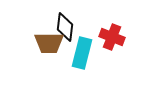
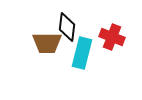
black diamond: moved 2 px right
brown trapezoid: moved 2 px left
